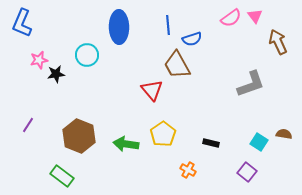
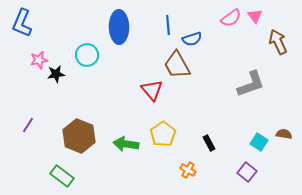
black rectangle: moved 2 px left; rotated 49 degrees clockwise
